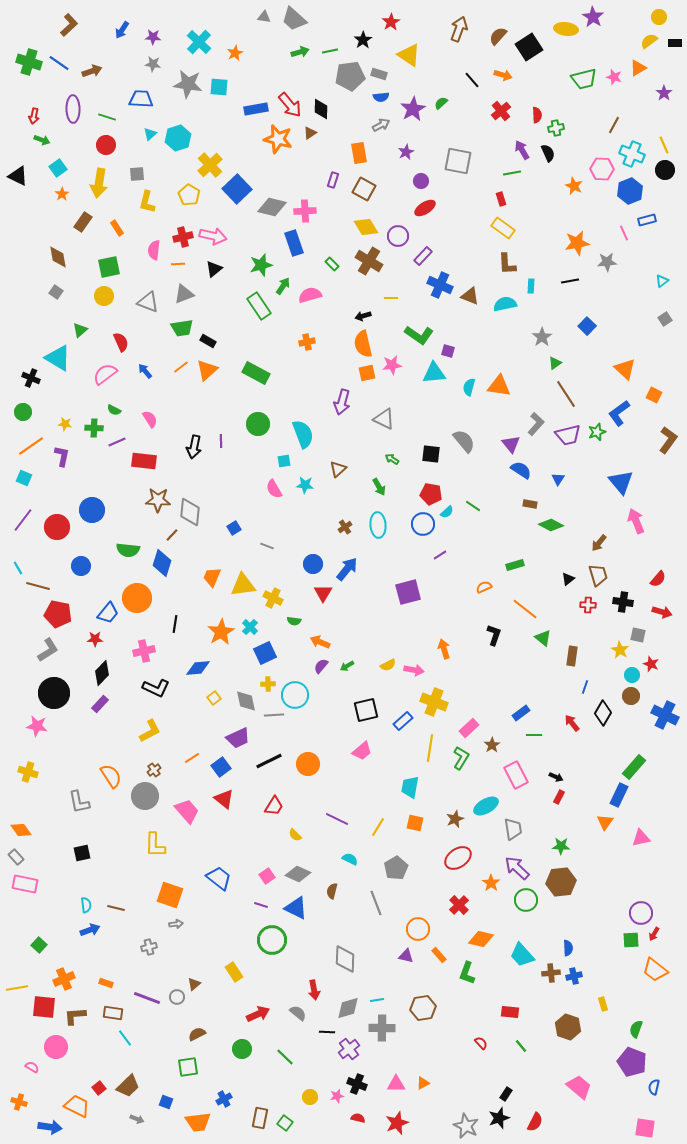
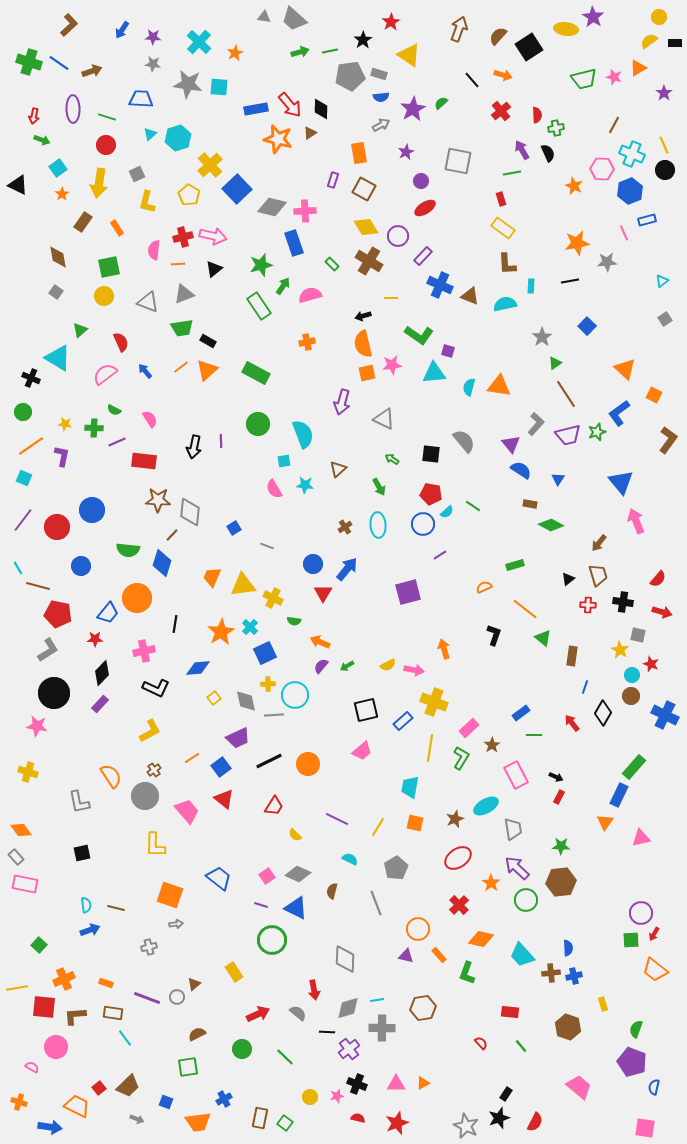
gray square at (137, 174): rotated 21 degrees counterclockwise
black triangle at (18, 176): moved 9 px down
